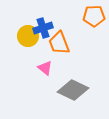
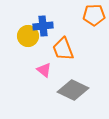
orange pentagon: moved 1 px up
blue cross: moved 2 px up; rotated 12 degrees clockwise
orange trapezoid: moved 4 px right, 6 px down
pink triangle: moved 1 px left, 2 px down
